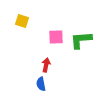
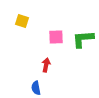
green L-shape: moved 2 px right, 1 px up
blue semicircle: moved 5 px left, 4 px down
